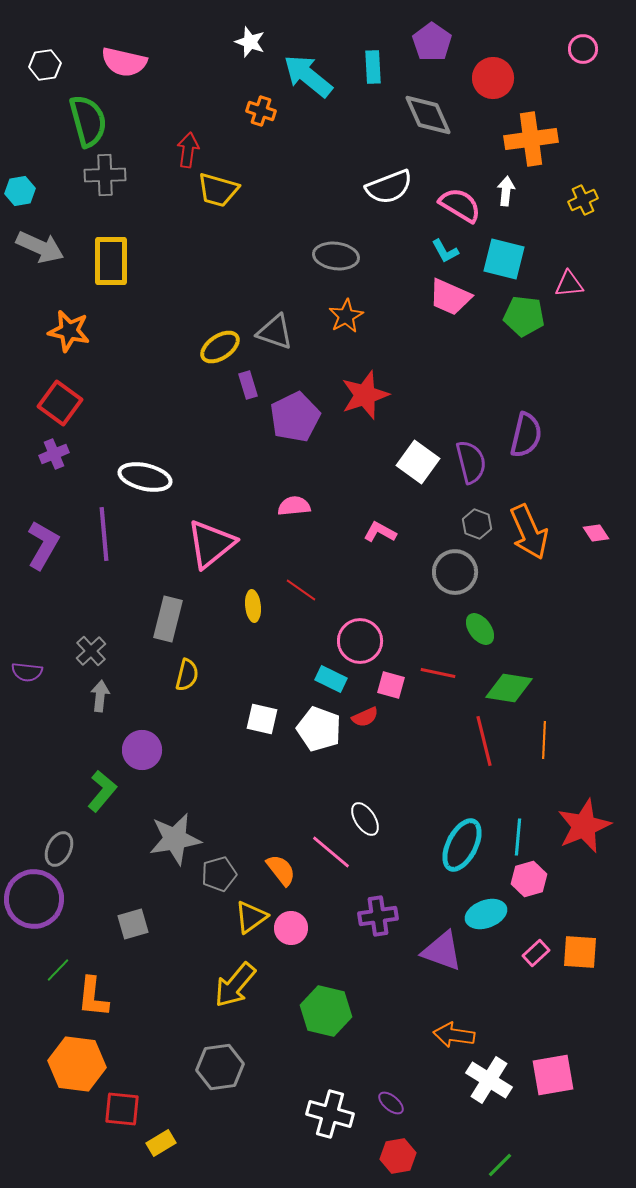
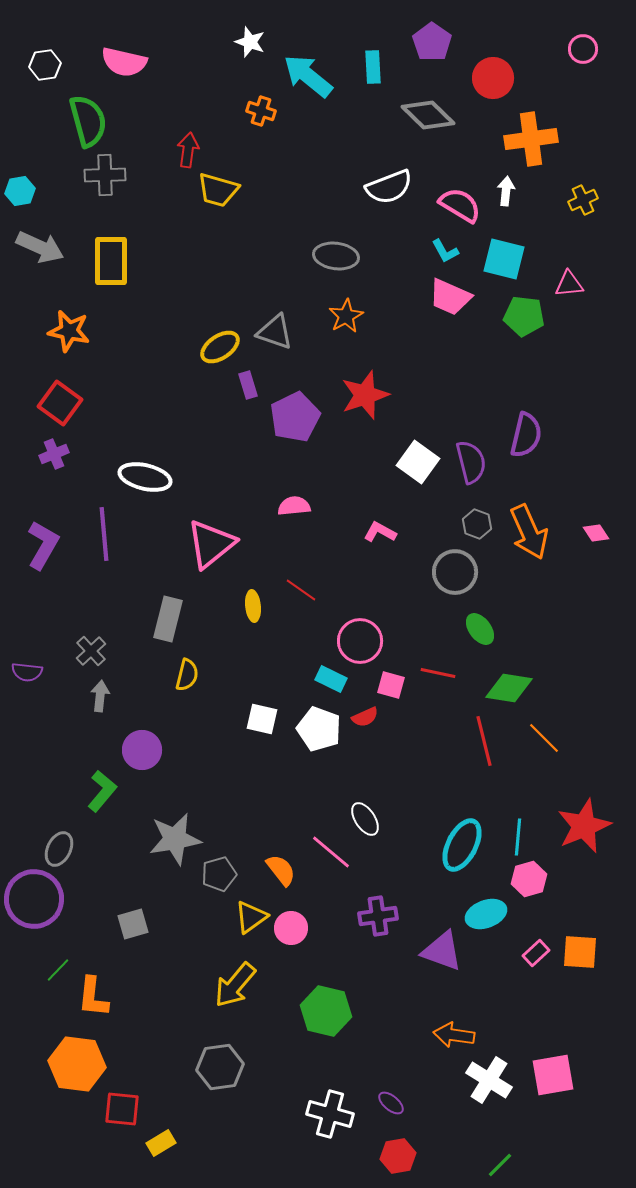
gray diamond at (428, 115): rotated 22 degrees counterclockwise
orange line at (544, 740): moved 2 px up; rotated 48 degrees counterclockwise
